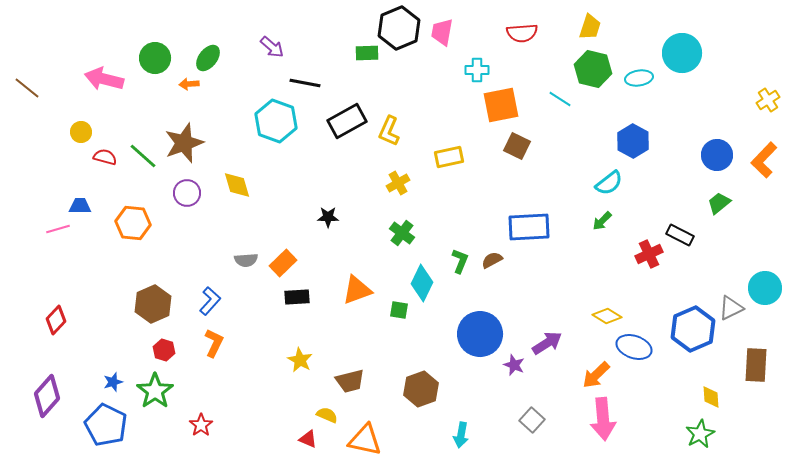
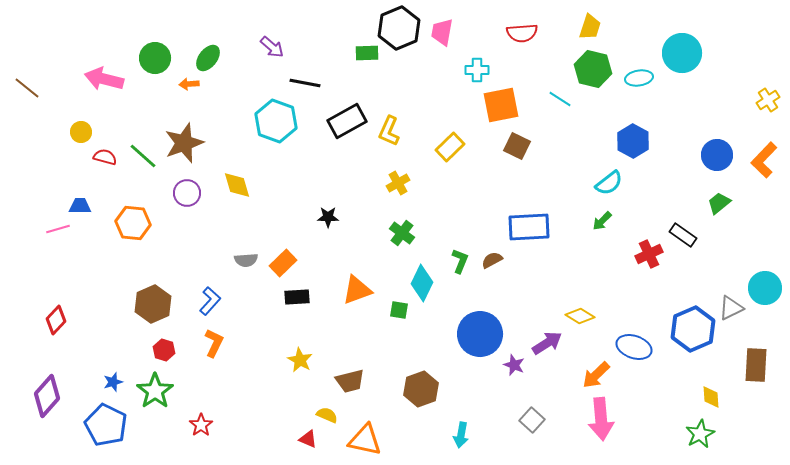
yellow rectangle at (449, 157): moved 1 px right, 10 px up; rotated 32 degrees counterclockwise
black rectangle at (680, 235): moved 3 px right; rotated 8 degrees clockwise
yellow diamond at (607, 316): moved 27 px left
pink arrow at (603, 419): moved 2 px left
